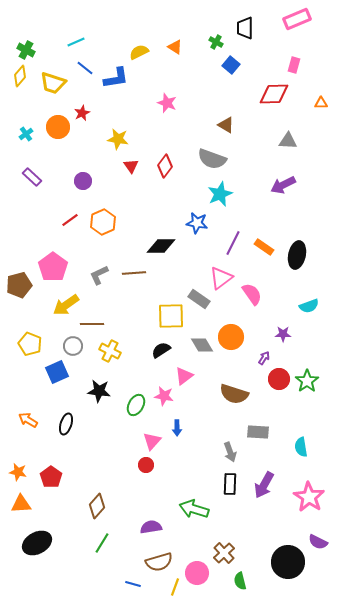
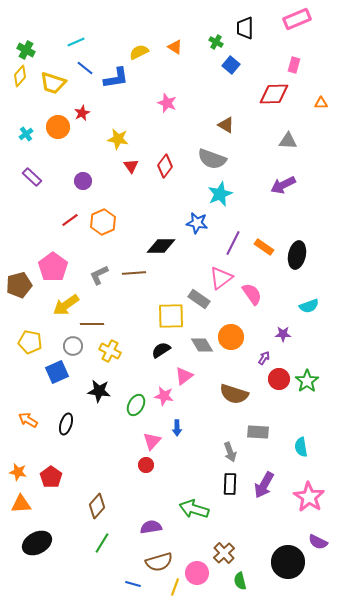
yellow pentagon at (30, 344): moved 2 px up; rotated 10 degrees counterclockwise
